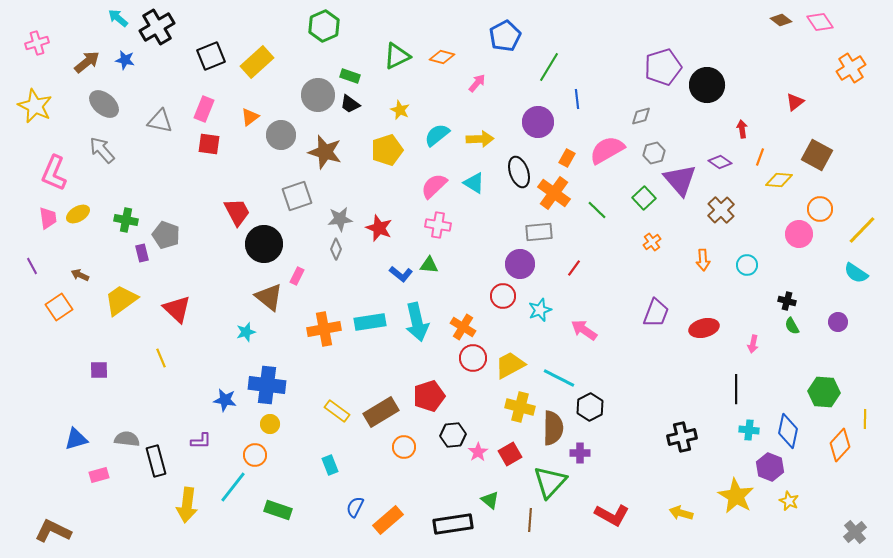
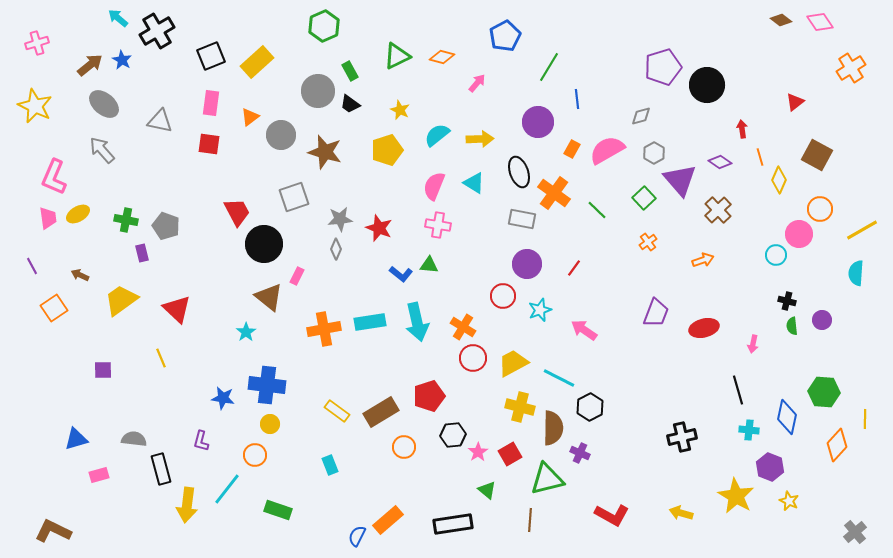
black cross at (157, 27): moved 4 px down
blue star at (125, 60): moved 3 px left; rotated 18 degrees clockwise
brown arrow at (87, 62): moved 3 px right, 3 px down
green rectangle at (350, 76): moved 5 px up; rotated 42 degrees clockwise
gray circle at (318, 95): moved 4 px up
pink rectangle at (204, 109): moved 7 px right, 6 px up; rotated 15 degrees counterclockwise
gray hexagon at (654, 153): rotated 15 degrees counterclockwise
orange line at (760, 157): rotated 36 degrees counterclockwise
orange rectangle at (567, 158): moved 5 px right, 9 px up
pink L-shape at (54, 173): moved 4 px down
yellow diamond at (779, 180): rotated 72 degrees counterclockwise
pink semicircle at (434, 186): rotated 24 degrees counterclockwise
gray square at (297, 196): moved 3 px left, 1 px down
brown cross at (721, 210): moved 3 px left
yellow line at (862, 230): rotated 16 degrees clockwise
gray rectangle at (539, 232): moved 17 px left, 13 px up; rotated 16 degrees clockwise
gray pentagon at (166, 235): moved 9 px up
orange cross at (652, 242): moved 4 px left
orange arrow at (703, 260): rotated 105 degrees counterclockwise
purple circle at (520, 264): moved 7 px right
cyan circle at (747, 265): moved 29 px right, 10 px up
cyan semicircle at (856, 273): rotated 60 degrees clockwise
orange square at (59, 307): moved 5 px left, 1 px down
purple circle at (838, 322): moved 16 px left, 2 px up
green semicircle at (792, 326): rotated 24 degrees clockwise
cyan star at (246, 332): rotated 18 degrees counterclockwise
yellow trapezoid at (510, 365): moved 3 px right, 2 px up
purple square at (99, 370): moved 4 px right
black line at (736, 389): moved 2 px right, 1 px down; rotated 16 degrees counterclockwise
blue star at (225, 400): moved 2 px left, 2 px up
blue diamond at (788, 431): moved 1 px left, 14 px up
gray semicircle at (127, 439): moved 7 px right
purple L-shape at (201, 441): rotated 105 degrees clockwise
orange diamond at (840, 445): moved 3 px left
purple cross at (580, 453): rotated 24 degrees clockwise
black rectangle at (156, 461): moved 5 px right, 8 px down
green triangle at (550, 482): moved 3 px left, 3 px up; rotated 33 degrees clockwise
cyan line at (233, 487): moved 6 px left, 2 px down
green triangle at (490, 500): moved 3 px left, 10 px up
blue semicircle at (355, 507): moved 2 px right, 29 px down
